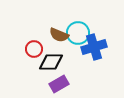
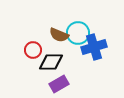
red circle: moved 1 px left, 1 px down
